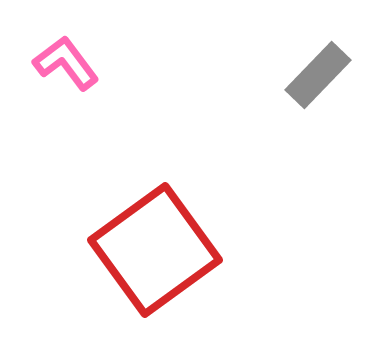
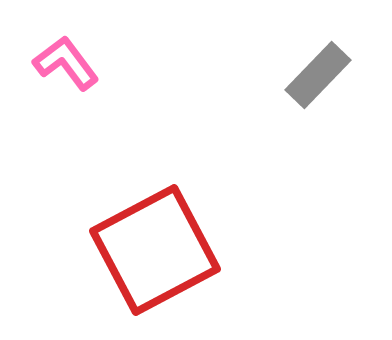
red square: rotated 8 degrees clockwise
